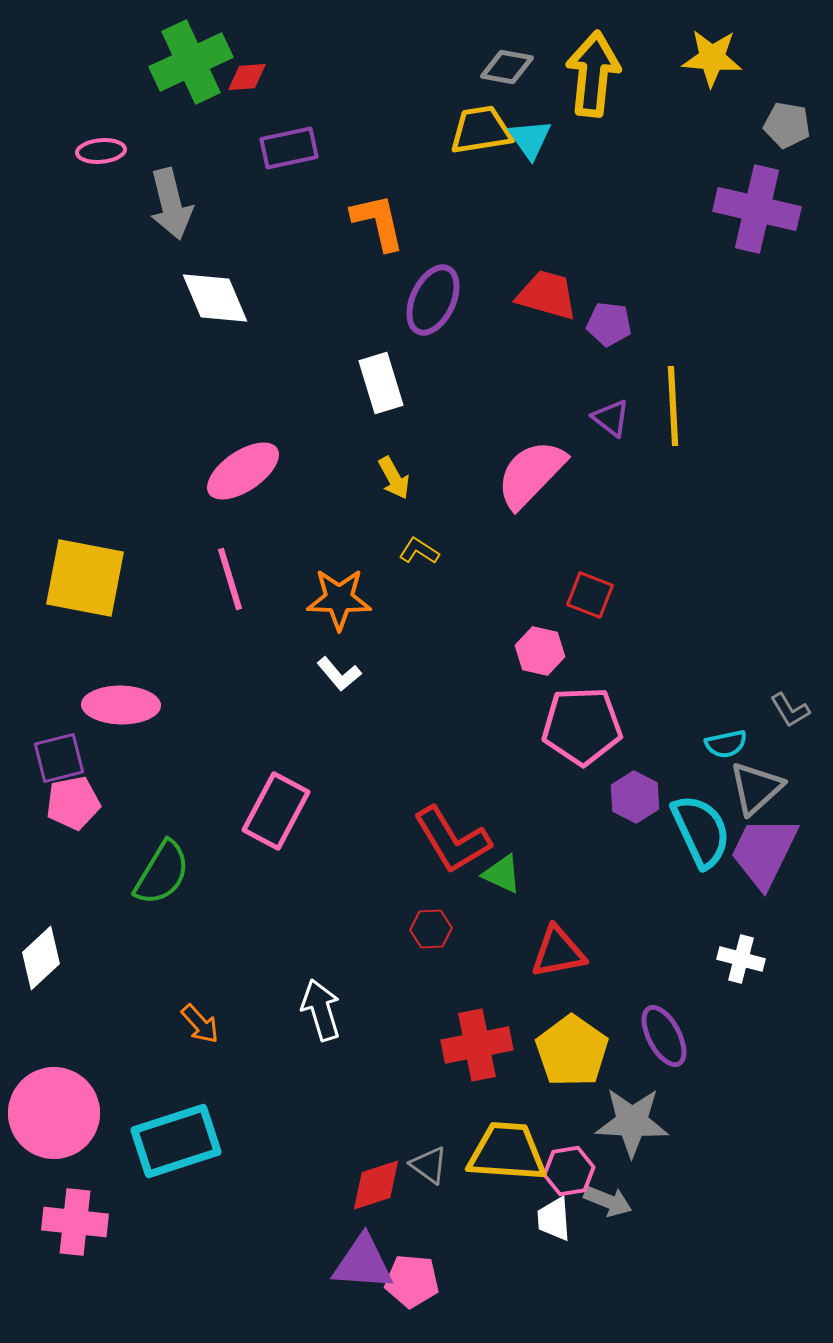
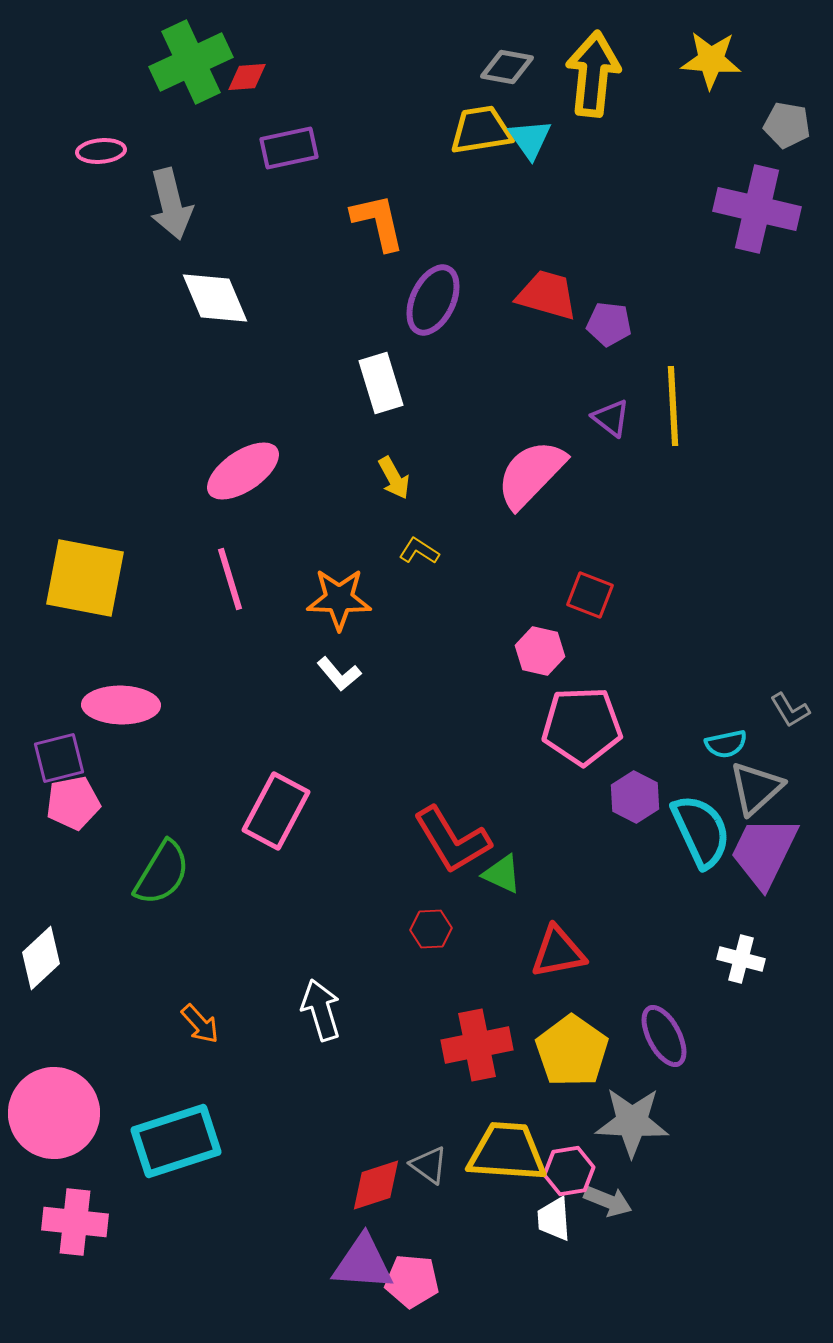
yellow star at (712, 58): moved 1 px left, 2 px down
